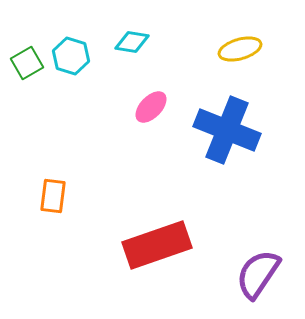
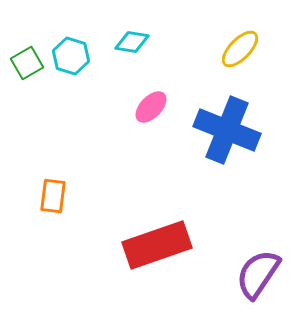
yellow ellipse: rotated 30 degrees counterclockwise
